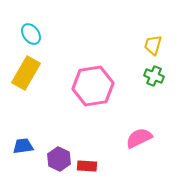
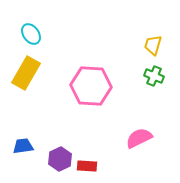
pink hexagon: moved 2 px left; rotated 12 degrees clockwise
purple hexagon: moved 1 px right; rotated 10 degrees clockwise
